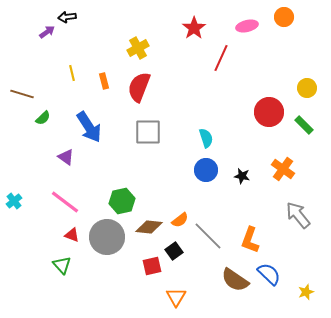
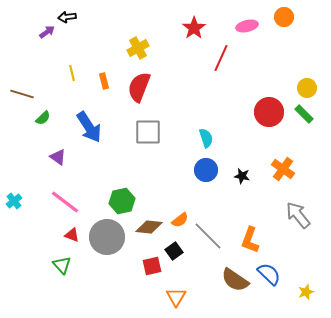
green rectangle: moved 11 px up
purple triangle: moved 8 px left
